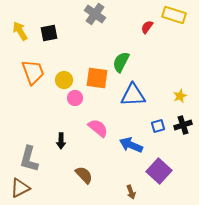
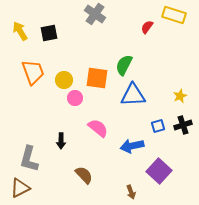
green semicircle: moved 3 px right, 3 px down
blue arrow: moved 1 px right, 1 px down; rotated 35 degrees counterclockwise
